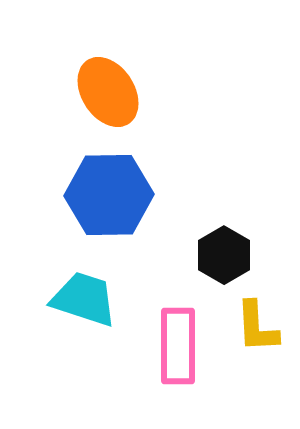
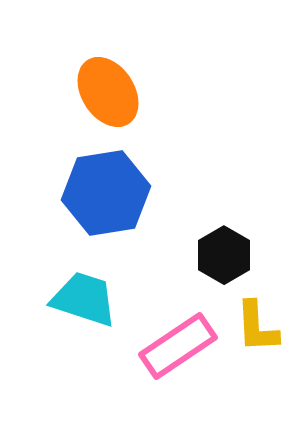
blue hexagon: moved 3 px left, 2 px up; rotated 8 degrees counterclockwise
pink rectangle: rotated 56 degrees clockwise
